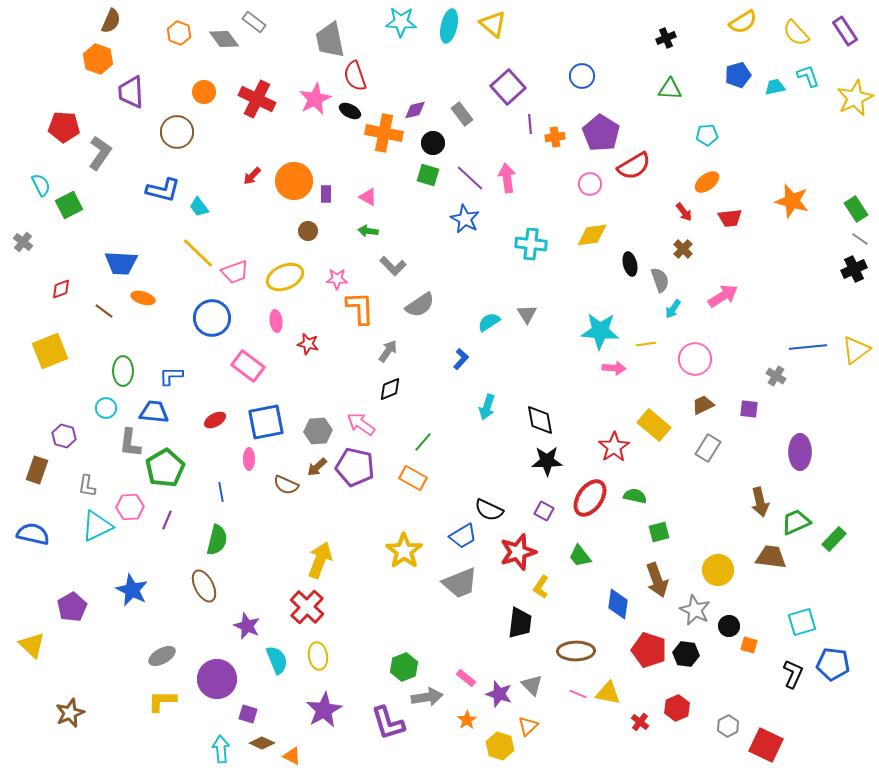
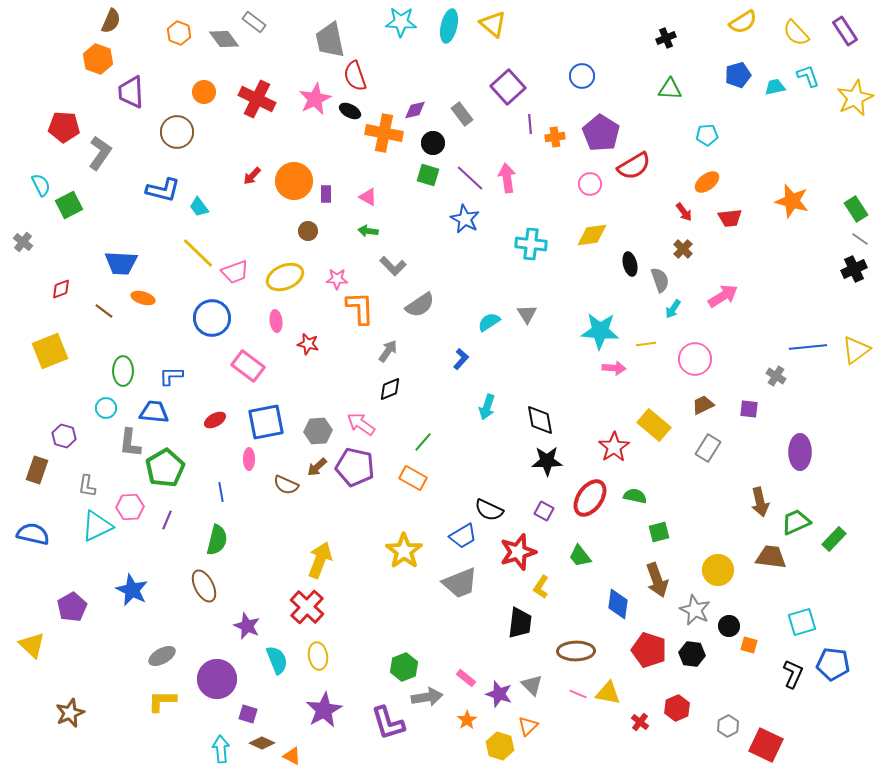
black hexagon at (686, 654): moved 6 px right
